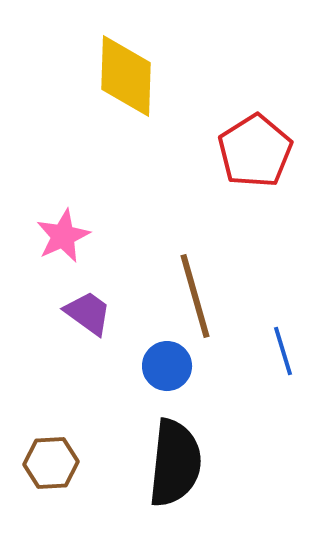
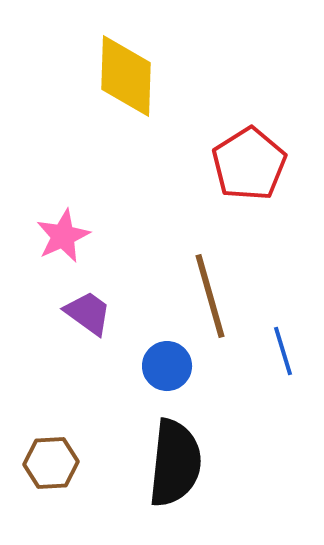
red pentagon: moved 6 px left, 13 px down
brown line: moved 15 px right
